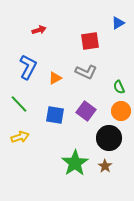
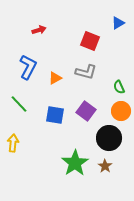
red square: rotated 30 degrees clockwise
gray L-shape: rotated 10 degrees counterclockwise
yellow arrow: moved 7 px left, 6 px down; rotated 66 degrees counterclockwise
